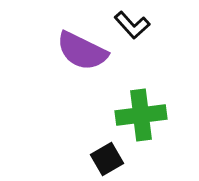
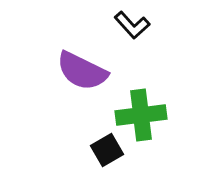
purple semicircle: moved 20 px down
black square: moved 9 px up
